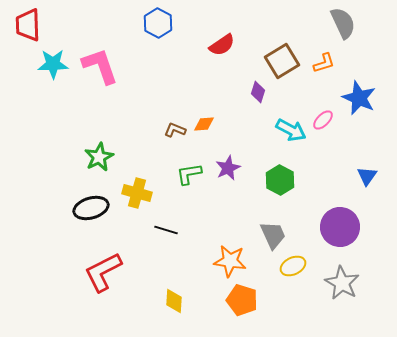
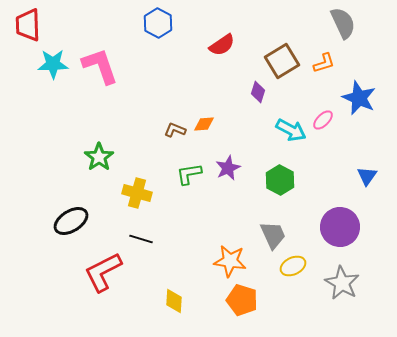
green star: rotated 8 degrees counterclockwise
black ellipse: moved 20 px left, 13 px down; rotated 16 degrees counterclockwise
black line: moved 25 px left, 9 px down
